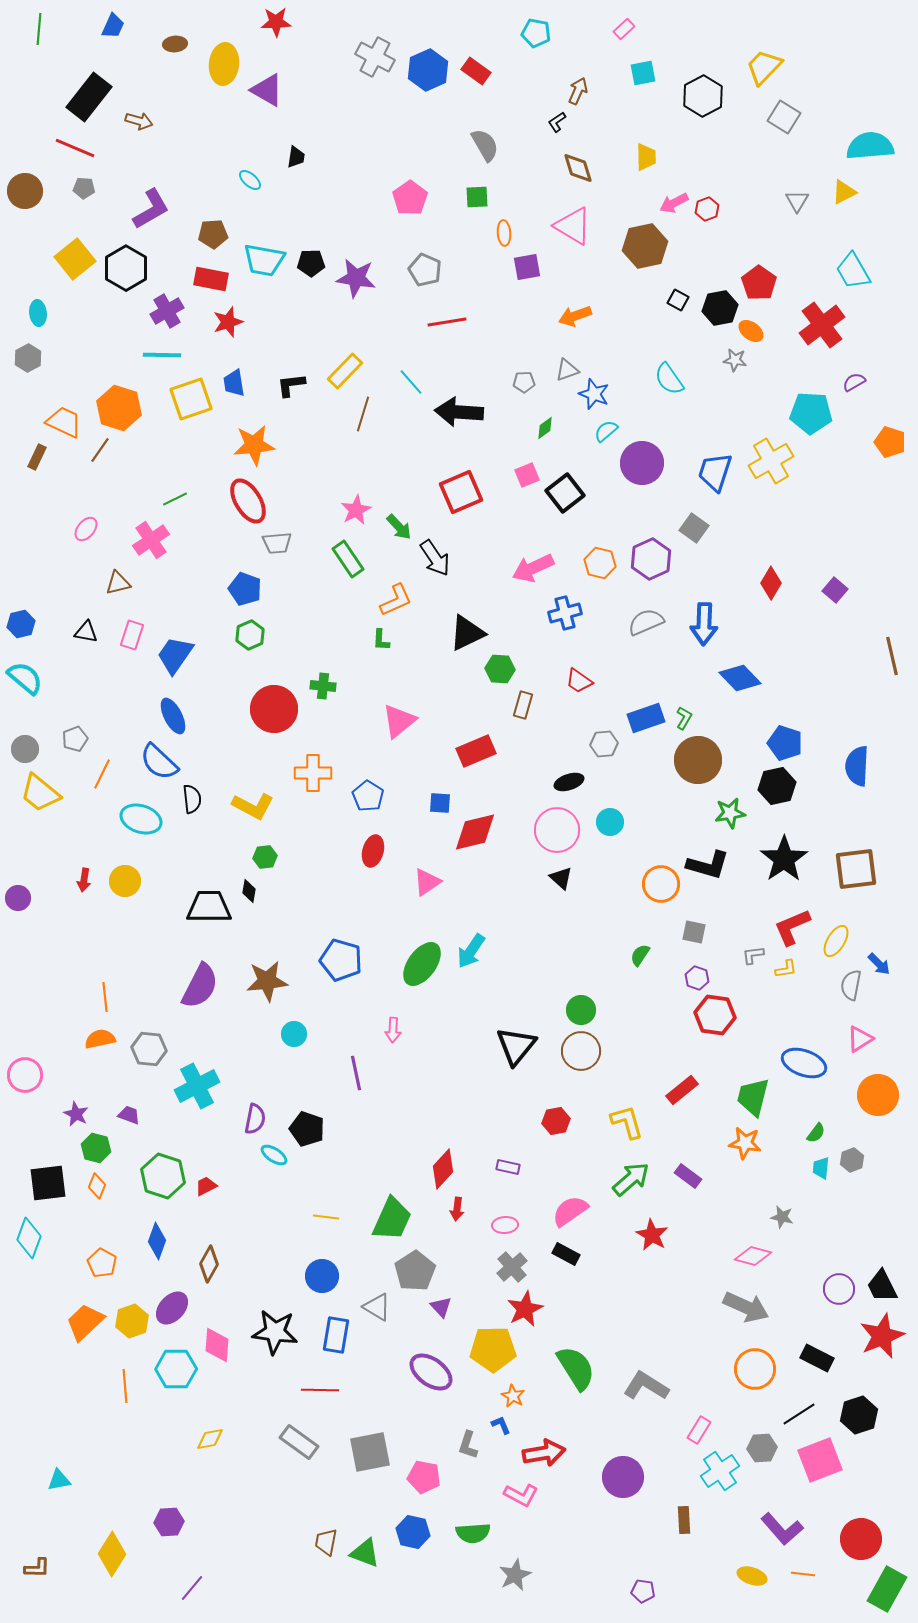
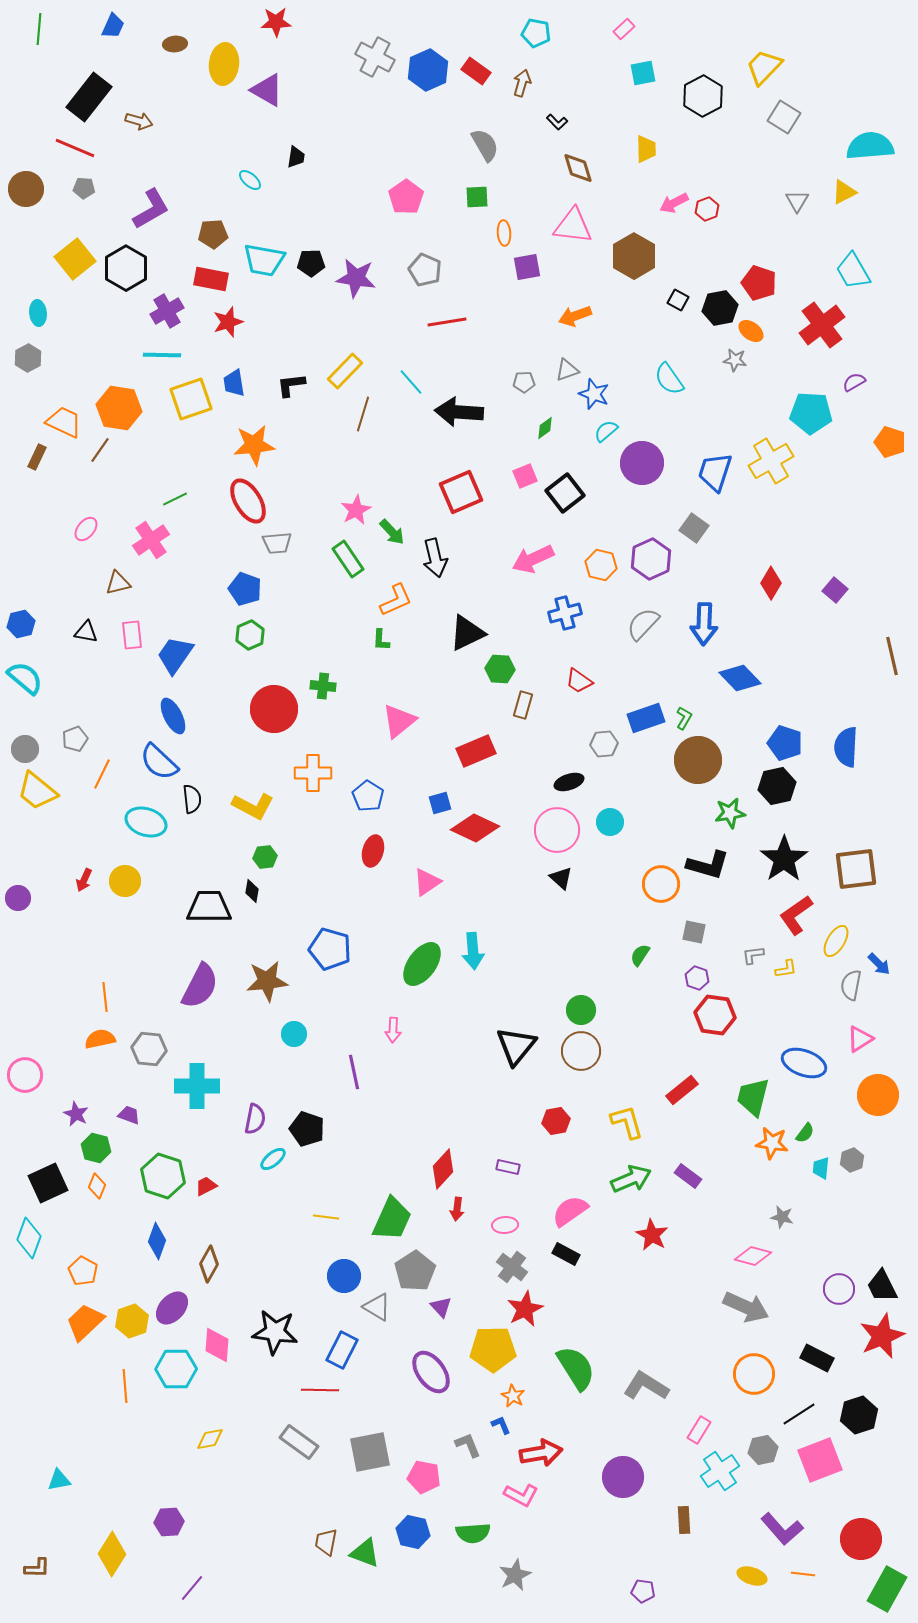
brown arrow at (578, 91): moved 56 px left, 8 px up; rotated 8 degrees counterclockwise
black L-shape at (557, 122): rotated 100 degrees counterclockwise
yellow trapezoid at (646, 157): moved 8 px up
brown circle at (25, 191): moved 1 px right, 2 px up
pink pentagon at (410, 198): moved 4 px left, 1 px up
pink triangle at (573, 226): rotated 24 degrees counterclockwise
brown hexagon at (645, 246): moved 11 px left, 10 px down; rotated 18 degrees counterclockwise
red pentagon at (759, 283): rotated 16 degrees counterclockwise
orange hexagon at (119, 408): rotated 9 degrees counterclockwise
pink square at (527, 475): moved 2 px left, 1 px down
green arrow at (399, 527): moved 7 px left, 5 px down
black arrow at (435, 558): rotated 21 degrees clockwise
orange hexagon at (600, 563): moved 1 px right, 2 px down
pink arrow at (533, 568): moved 9 px up
gray semicircle at (646, 622): moved 3 px left, 2 px down; rotated 24 degrees counterclockwise
pink rectangle at (132, 635): rotated 24 degrees counterclockwise
blue semicircle at (857, 766): moved 11 px left, 19 px up
yellow trapezoid at (40, 793): moved 3 px left, 2 px up
blue square at (440, 803): rotated 20 degrees counterclockwise
cyan ellipse at (141, 819): moved 5 px right, 3 px down
red diamond at (475, 832): moved 4 px up; rotated 39 degrees clockwise
red arrow at (84, 880): rotated 15 degrees clockwise
black diamond at (249, 891): moved 3 px right
red L-shape at (792, 927): moved 4 px right, 12 px up; rotated 12 degrees counterclockwise
cyan arrow at (471, 951): moved 2 px right; rotated 39 degrees counterclockwise
blue pentagon at (341, 960): moved 11 px left, 11 px up
purple line at (356, 1073): moved 2 px left, 1 px up
cyan cross at (197, 1086): rotated 27 degrees clockwise
green semicircle at (816, 1133): moved 11 px left
orange star at (745, 1143): moved 27 px right
cyan ellipse at (274, 1155): moved 1 px left, 4 px down; rotated 72 degrees counterclockwise
green arrow at (631, 1179): rotated 18 degrees clockwise
black square at (48, 1183): rotated 18 degrees counterclockwise
orange pentagon at (102, 1263): moved 19 px left, 8 px down
gray cross at (512, 1267): rotated 12 degrees counterclockwise
blue circle at (322, 1276): moved 22 px right
blue rectangle at (336, 1335): moved 6 px right, 15 px down; rotated 18 degrees clockwise
orange circle at (755, 1369): moved 1 px left, 5 px down
purple ellipse at (431, 1372): rotated 18 degrees clockwise
gray L-shape at (468, 1445): rotated 140 degrees clockwise
gray hexagon at (762, 1448): moved 1 px right, 2 px down; rotated 8 degrees counterclockwise
red arrow at (544, 1453): moved 3 px left
